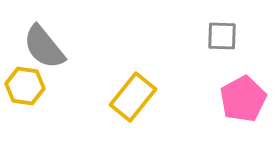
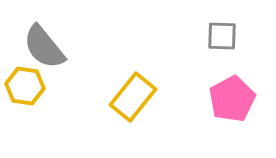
pink pentagon: moved 11 px left
